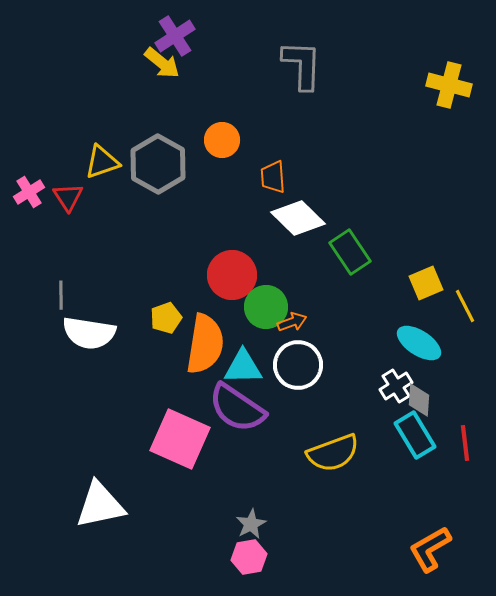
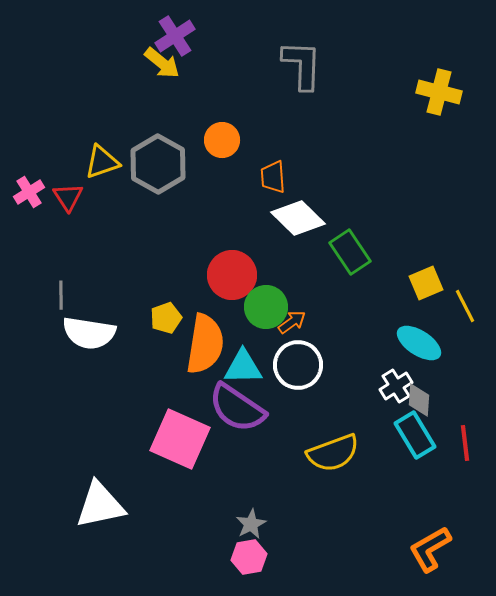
yellow cross: moved 10 px left, 7 px down
orange arrow: rotated 16 degrees counterclockwise
